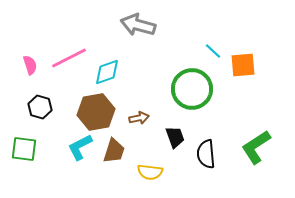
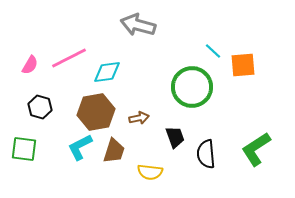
pink semicircle: rotated 48 degrees clockwise
cyan diamond: rotated 12 degrees clockwise
green circle: moved 2 px up
green L-shape: moved 2 px down
